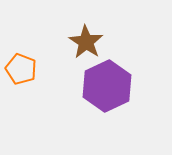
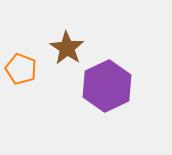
brown star: moved 19 px left, 6 px down
